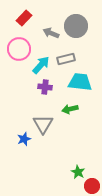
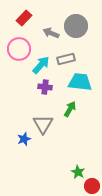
green arrow: rotated 133 degrees clockwise
